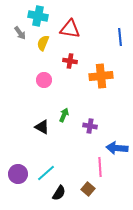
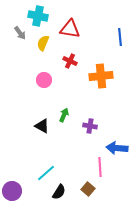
red cross: rotated 16 degrees clockwise
black triangle: moved 1 px up
purple circle: moved 6 px left, 17 px down
black semicircle: moved 1 px up
